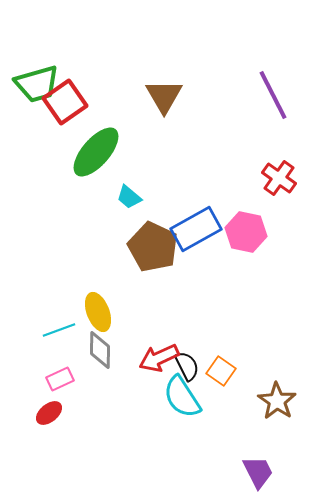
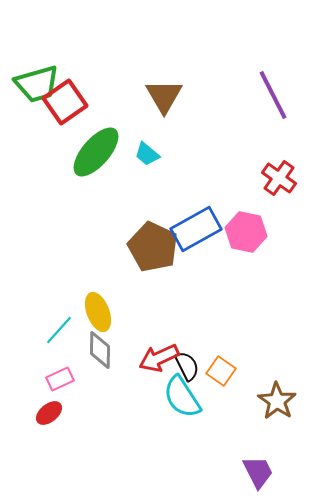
cyan trapezoid: moved 18 px right, 43 px up
cyan line: rotated 28 degrees counterclockwise
